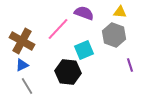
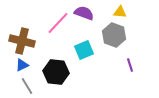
pink line: moved 6 px up
brown cross: rotated 15 degrees counterclockwise
black hexagon: moved 12 px left
